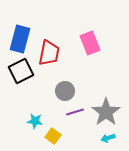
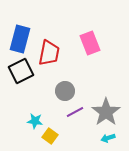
purple line: rotated 12 degrees counterclockwise
yellow square: moved 3 px left
